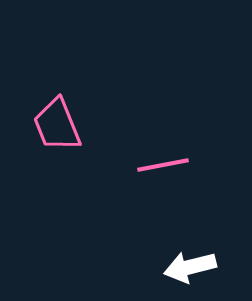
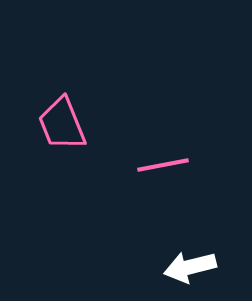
pink trapezoid: moved 5 px right, 1 px up
